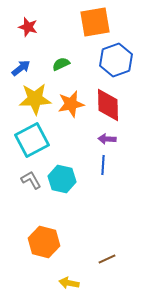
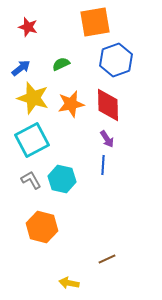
yellow star: moved 2 px left, 1 px up; rotated 20 degrees clockwise
purple arrow: rotated 126 degrees counterclockwise
orange hexagon: moved 2 px left, 15 px up
